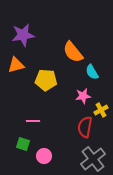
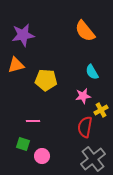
orange semicircle: moved 12 px right, 21 px up
pink circle: moved 2 px left
